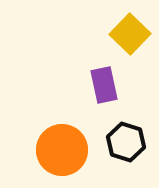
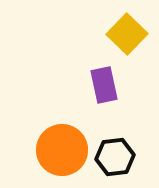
yellow square: moved 3 px left
black hexagon: moved 11 px left, 15 px down; rotated 24 degrees counterclockwise
